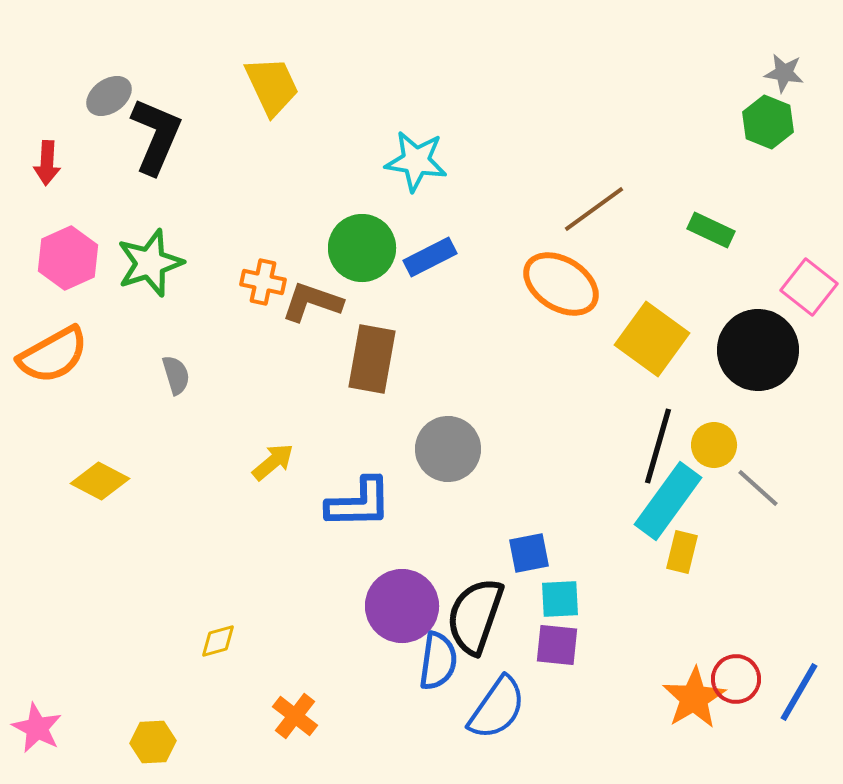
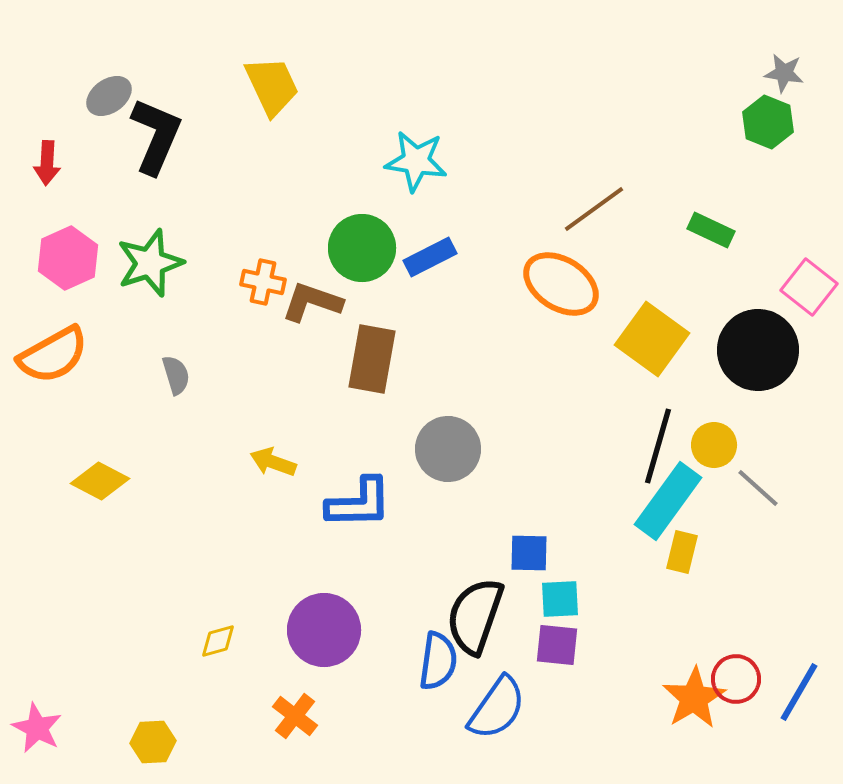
yellow arrow at (273, 462): rotated 120 degrees counterclockwise
blue square at (529, 553): rotated 12 degrees clockwise
purple circle at (402, 606): moved 78 px left, 24 px down
